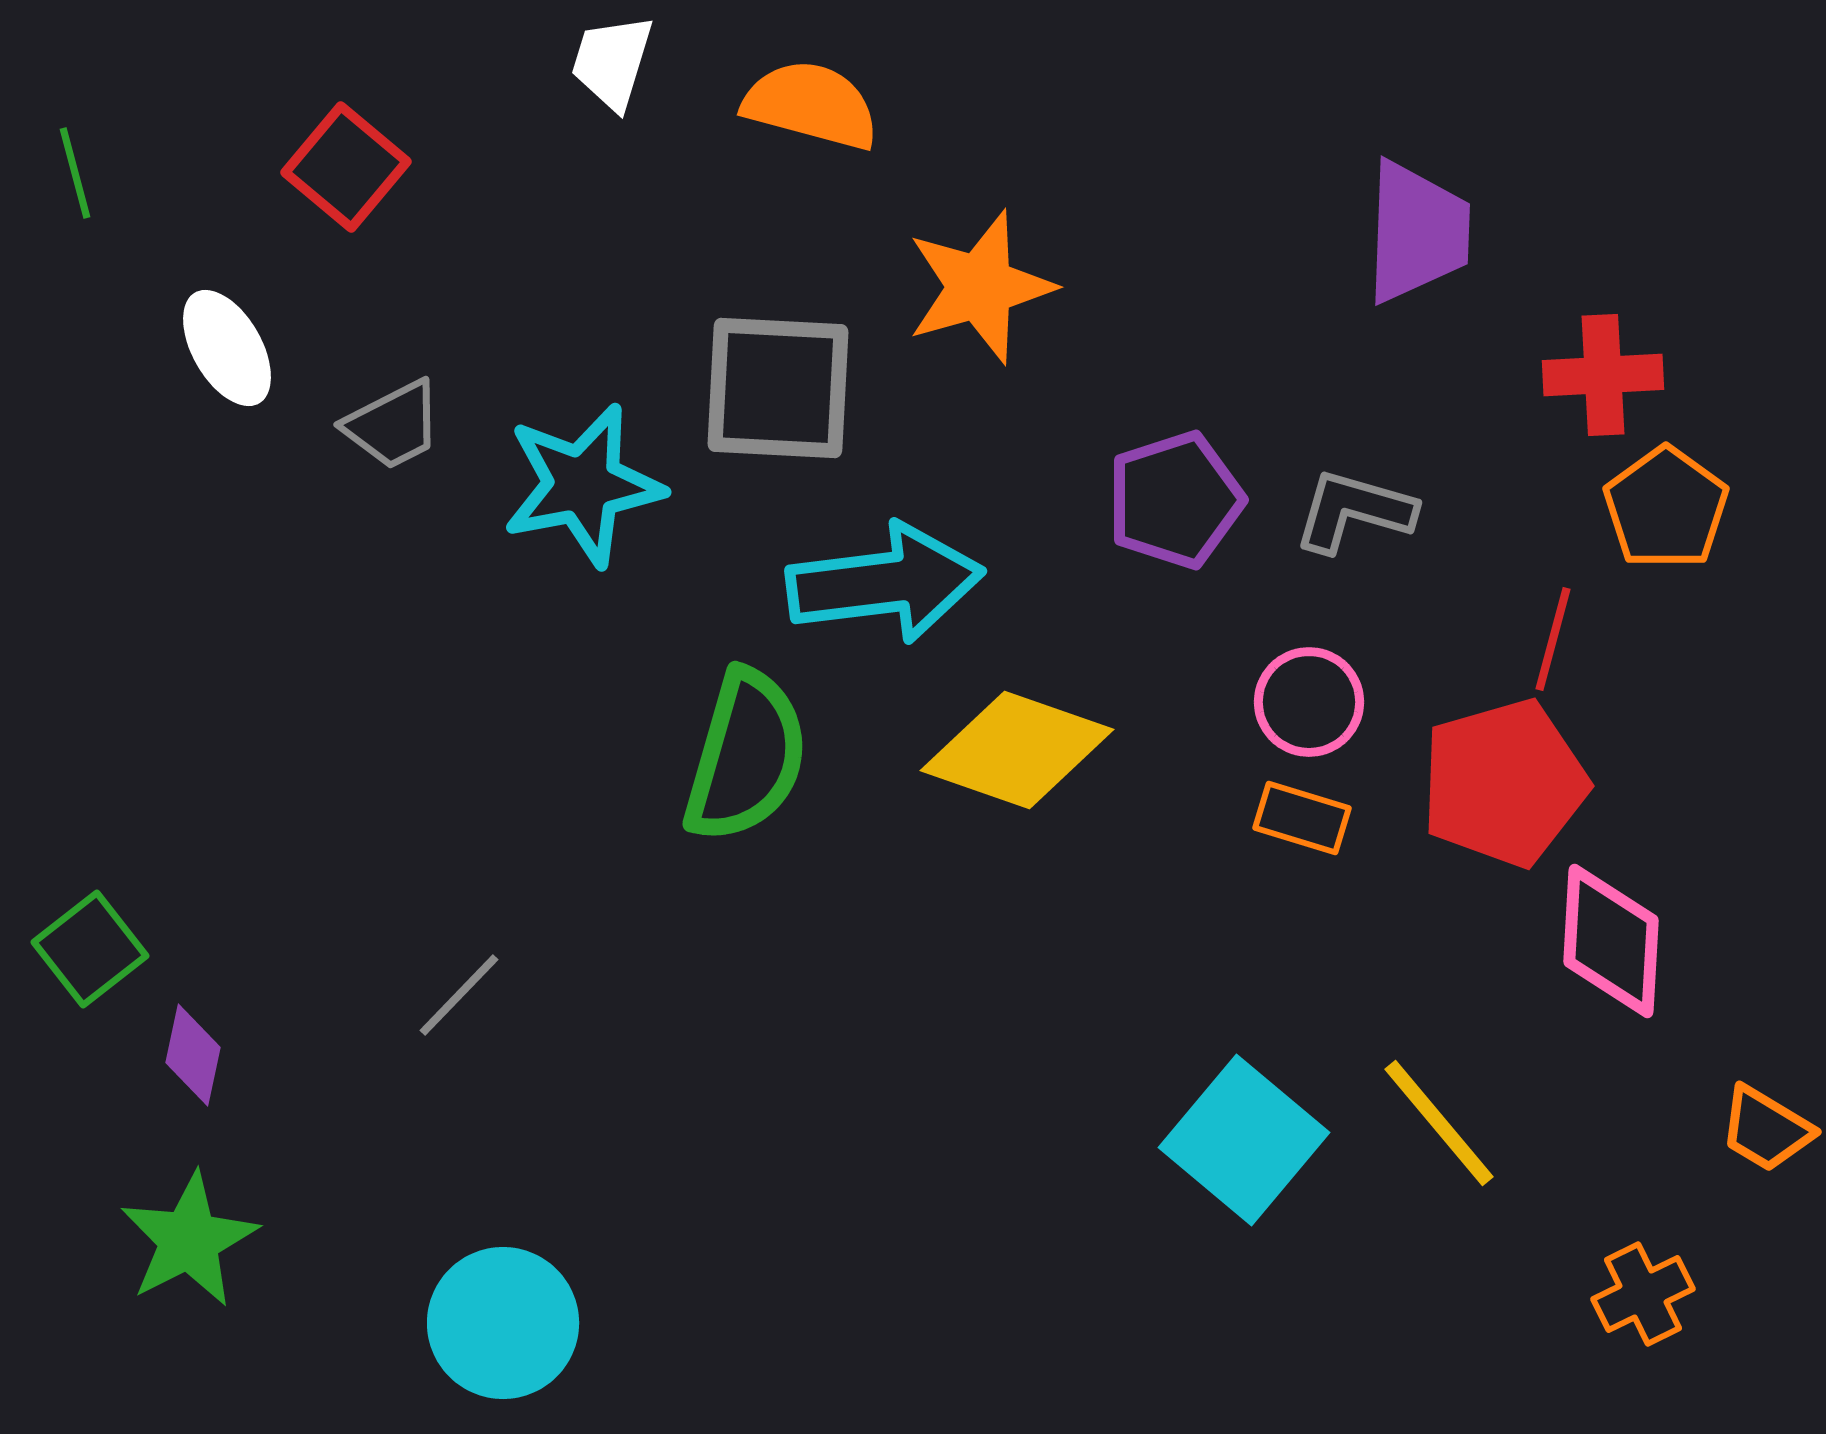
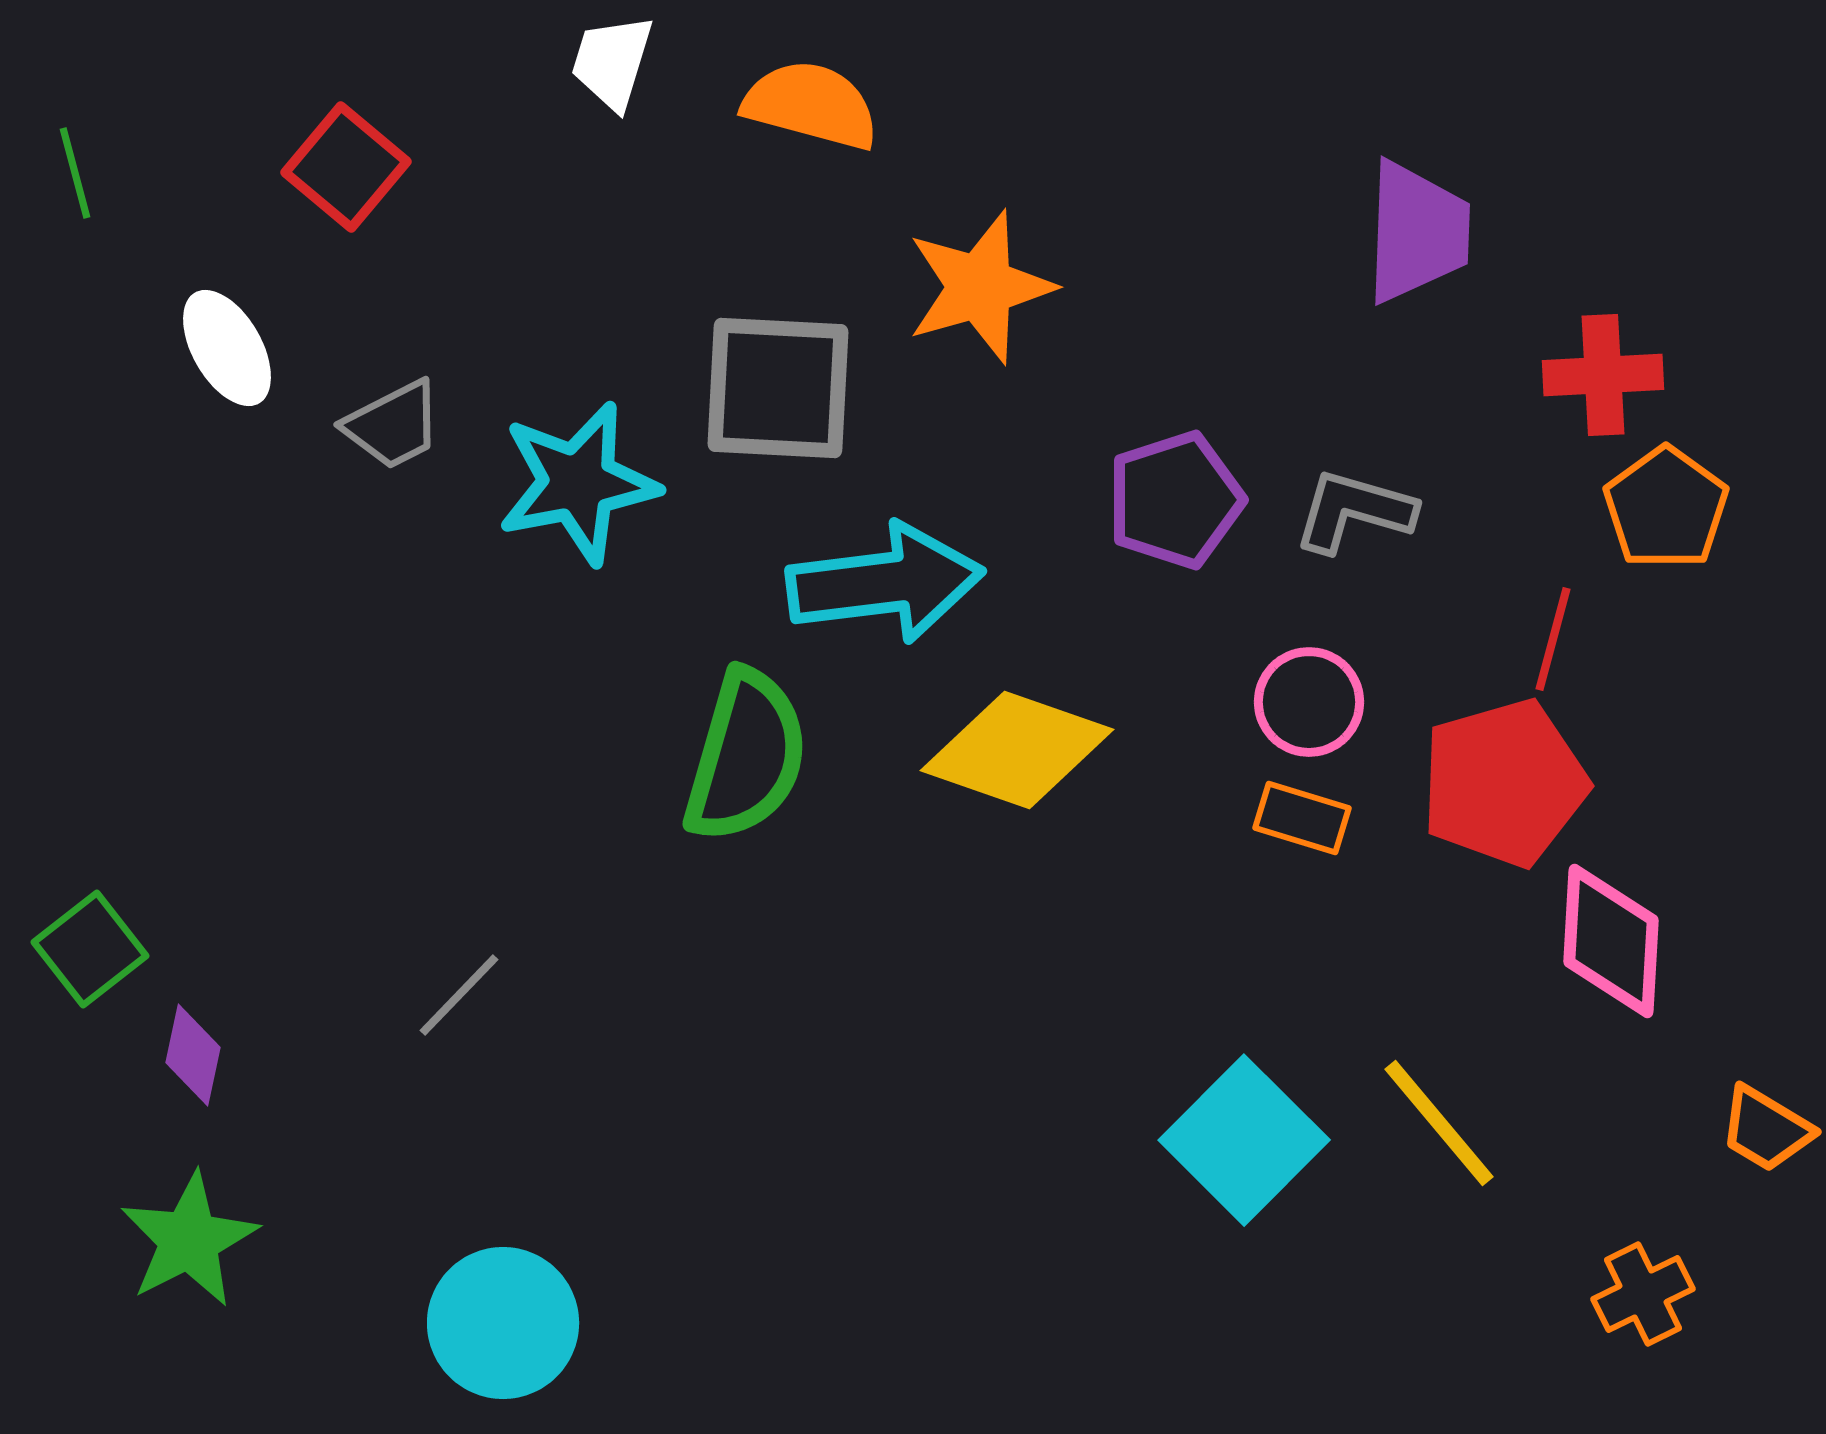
cyan star: moved 5 px left, 2 px up
cyan square: rotated 5 degrees clockwise
